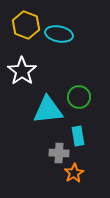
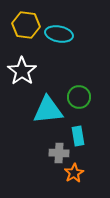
yellow hexagon: rotated 12 degrees counterclockwise
